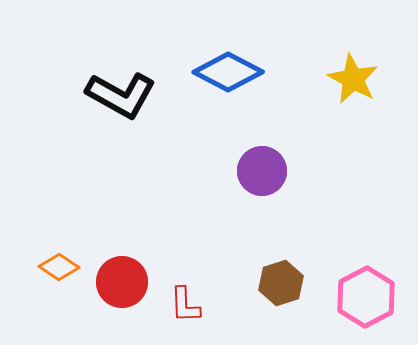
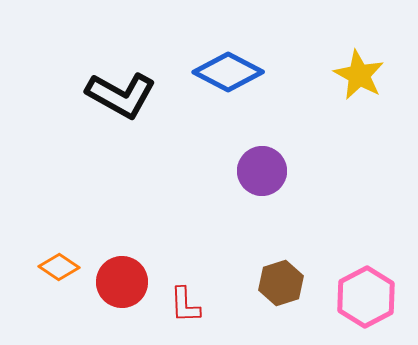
yellow star: moved 6 px right, 4 px up
